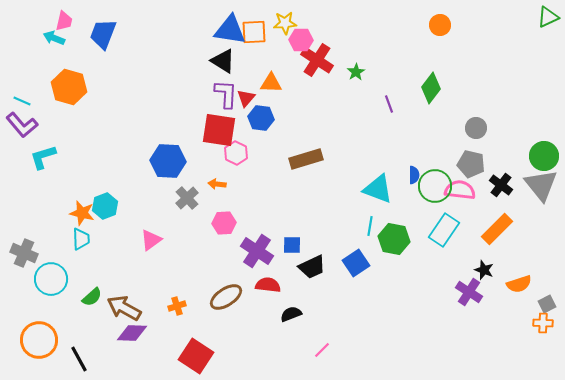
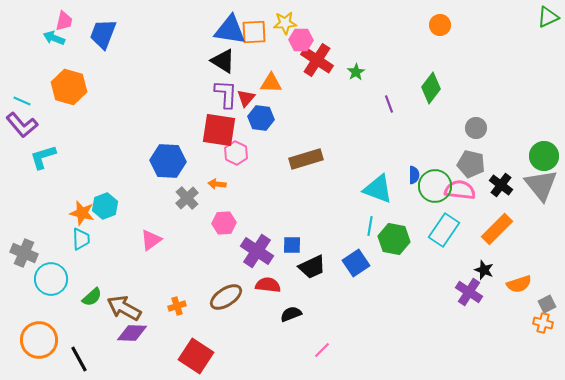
orange cross at (543, 323): rotated 12 degrees clockwise
